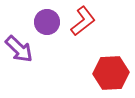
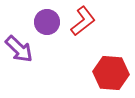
red hexagon: rotated 8 degrees clockwise
